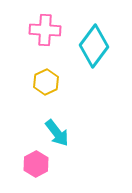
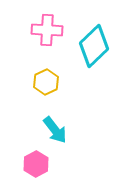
pink cross: moved 2 px right
cyan diamond: rotated 9 degrees clockwise
cyan arrow: moved 2 px left, 3 px up
